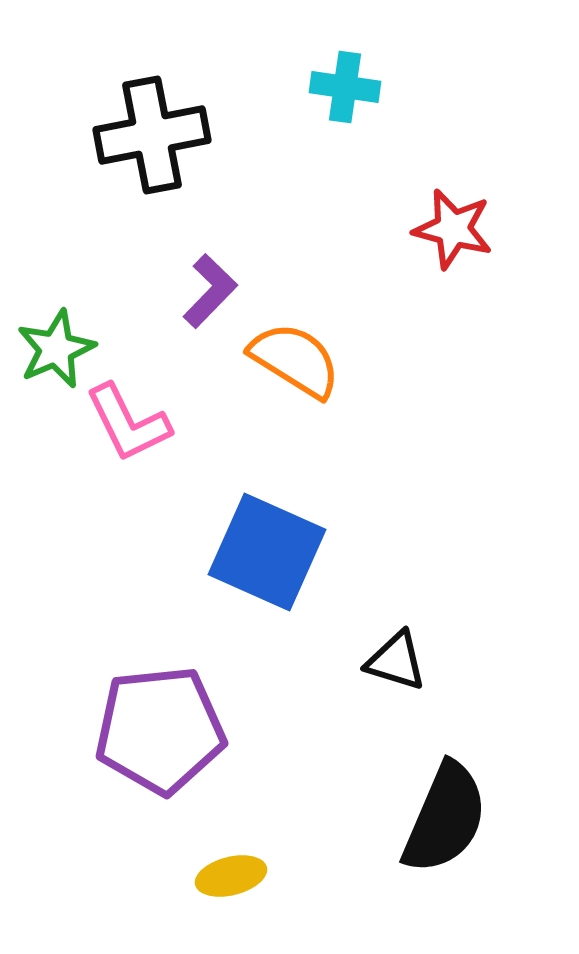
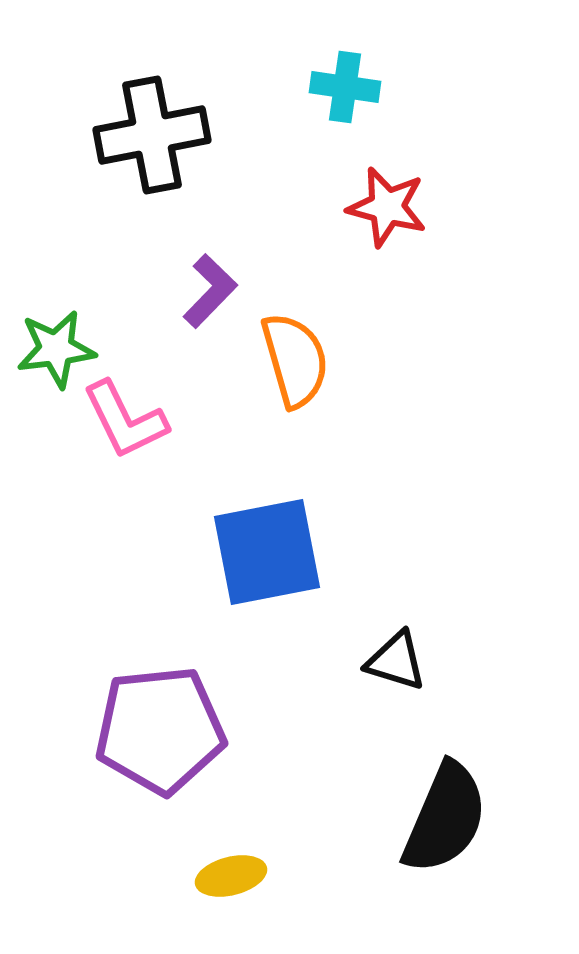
red star: moved 66 px left, 22 px up
green star: rotated 16 degrees clockwise
orange semicircle: rotated 42 degrees clockwise
pink L-shape: moved 3 px left, 3 px up
blue square: rotated 35 degrees counterclockwise
